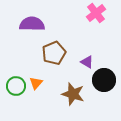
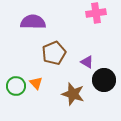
pink cross: rotated 30 degrees clockwise
purple semicircle: moved 1 px right, 2 px up
orange triangle: rotated 24 degrees counterclockwise
